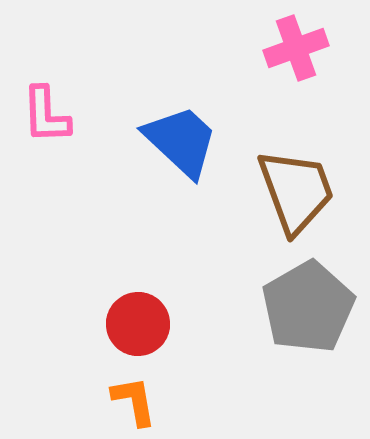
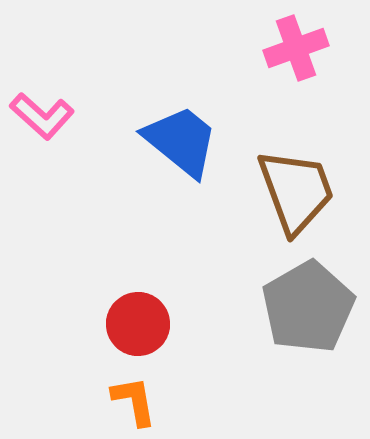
pink L-shape: moved 4 px left, 1 px down; rotated 46 degrees counterclockwise
blue trapezoid: rotated 4 degrees counterclockwise
